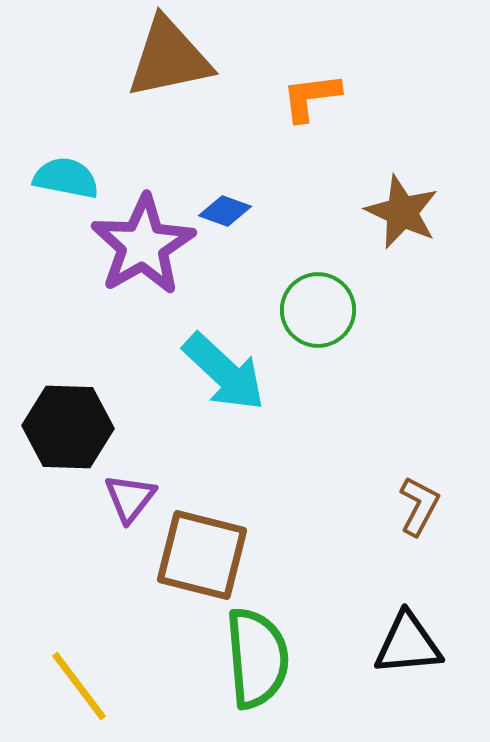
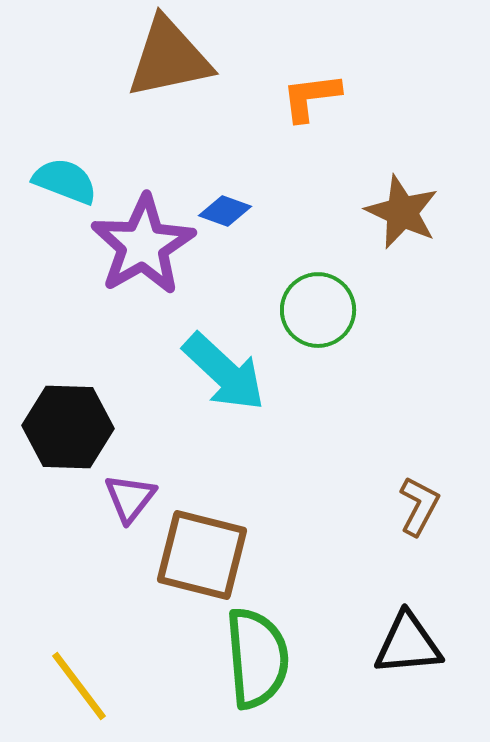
cyan semicircle: moved 1 px left, 3 px down; rotated 10 degrees clockwise
